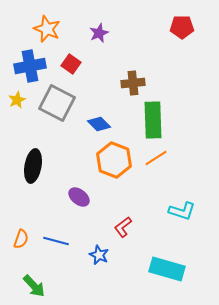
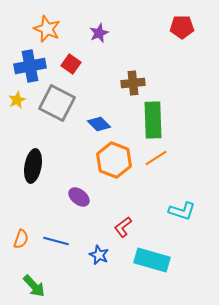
cyan rectangle: moved 15 px left, 9 px up
